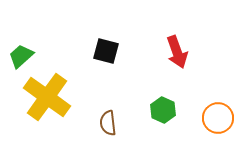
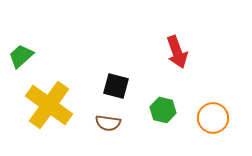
black square: moved 10 px right, 35 px down
yellow cross: moved 2 px right, 8 px down
green hexagon: rotated 10 degrees counterclockwise
orange circle: moved 5 px left
brown semicircle: rotated 75 degrees counterclockwise
